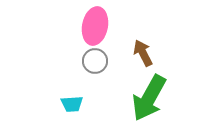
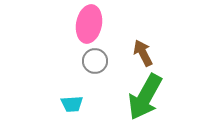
pink ellipse: moved 6 px left, 2 px up
green arrow: moved 4 px left, 1 px up
